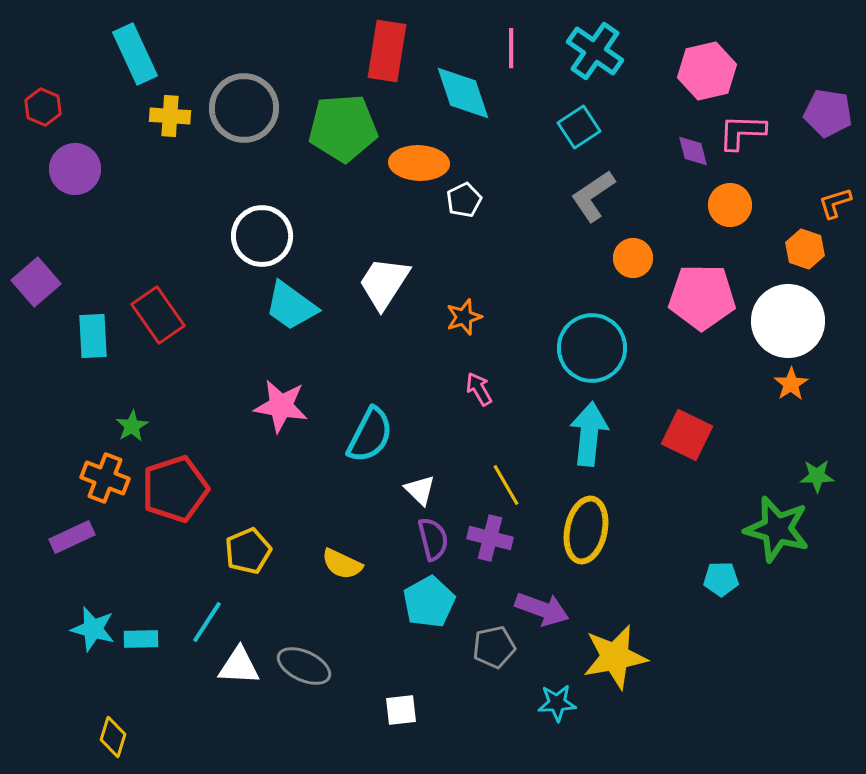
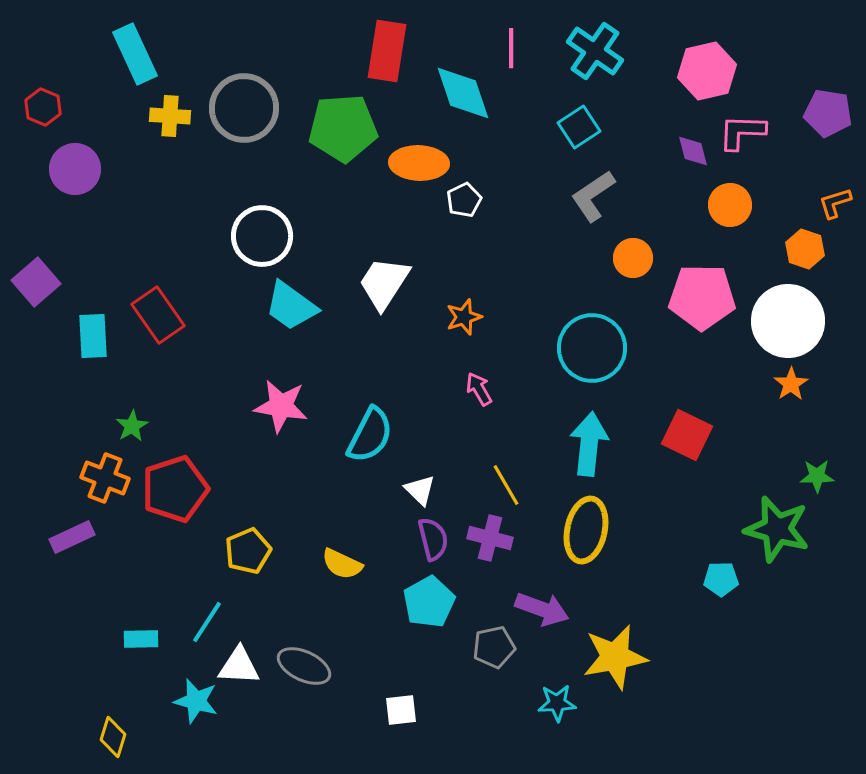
cyan arrow at (589, 434): moved 10 px down
cyan star at (93, 629): moved 103 px right, 72 px down
